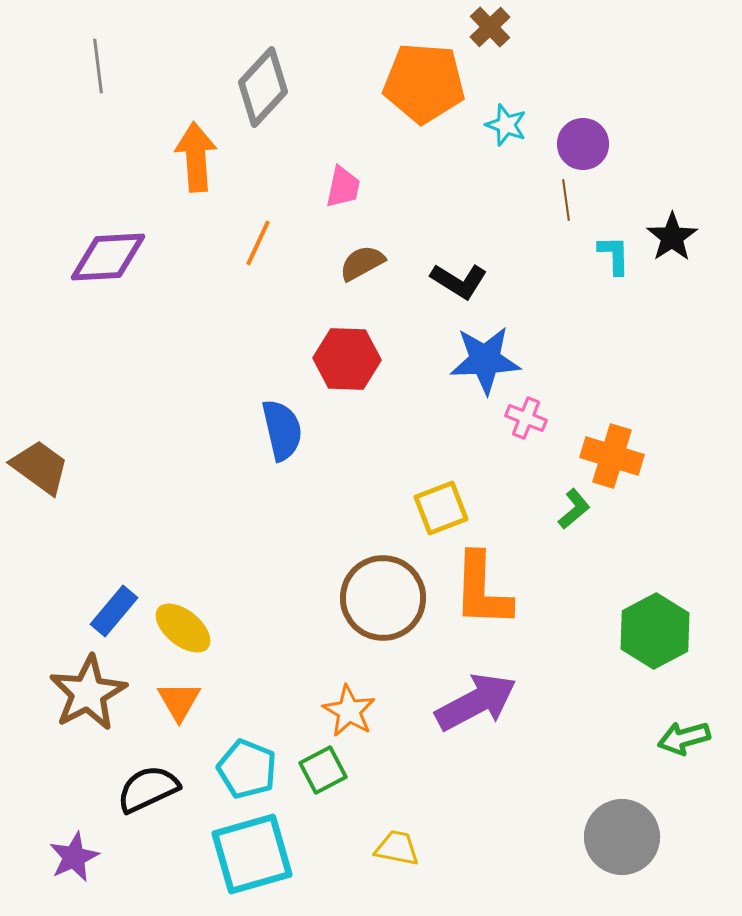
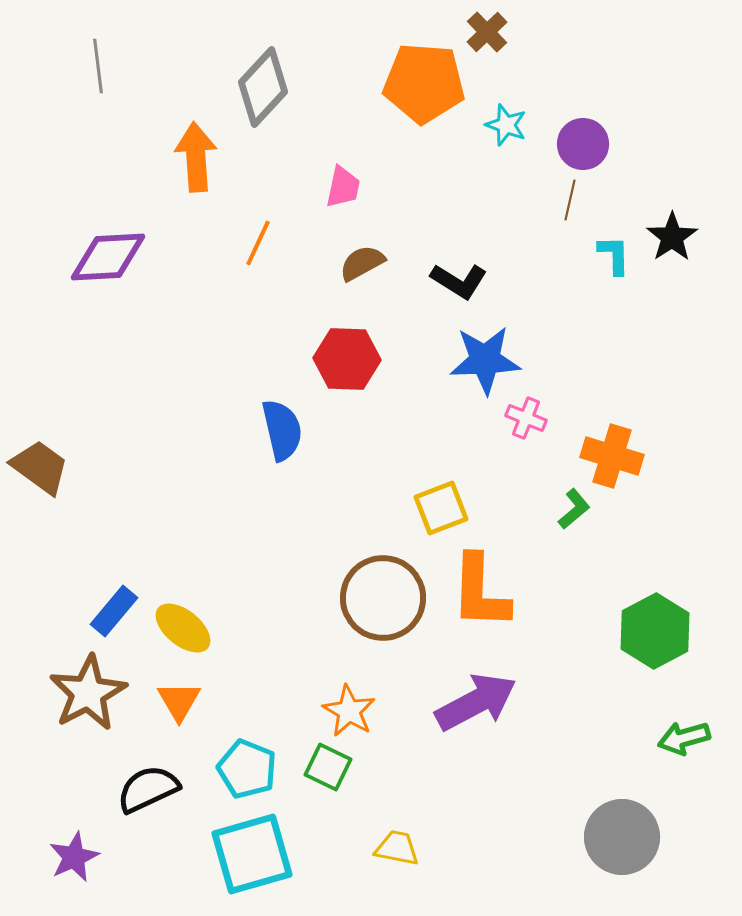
brown cross: moved 3 px left, 5 px down
brown line: moved 4 px right; rotated 21 degrees clockwise
orange L-shape: moved 2 px left, 2 px down
green square: moved 5 px right, 3 px up; rotated 36 degrees counterclockwise
